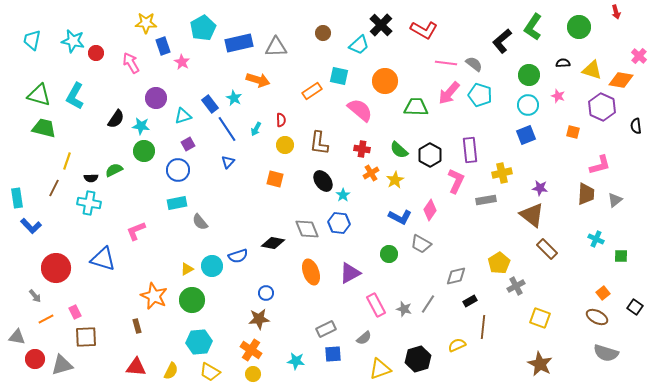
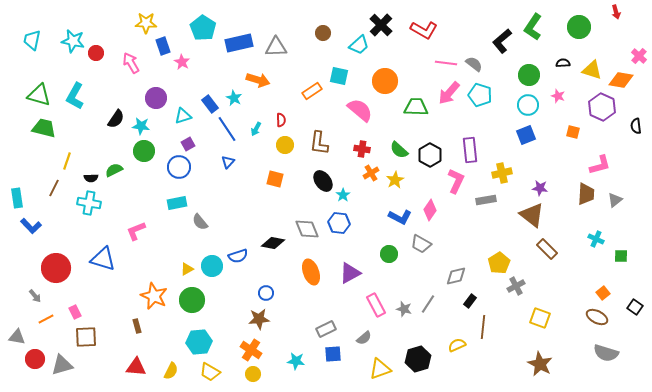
cyan pentagon at (203, 28): rotated 10 degrees counterclockwise
blue circle at (178, 170): moved 1 px right, 3 px up
black rectangle at (470, 301): rotated 24 degrees counterclockwise
